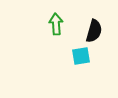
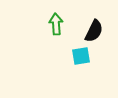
black semicircle: rotated 10 degrees clockwise
